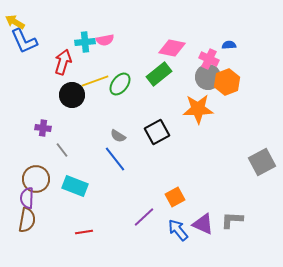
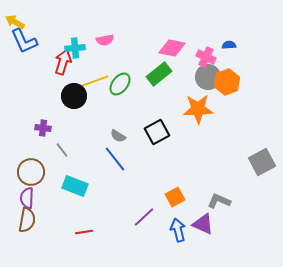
cyan cross: moved 10 px left, 6 px down
pink cross: moved 3 px left, 2 px up
black circle: moved 2 px right, 1 px down
brown circle: moved 5 px left, 7 px up
gray L-shape: moved 13 px left, 19 px up; rotated 20 degrees clockwise
blue arrow: rotated 25 degrees clockwise
